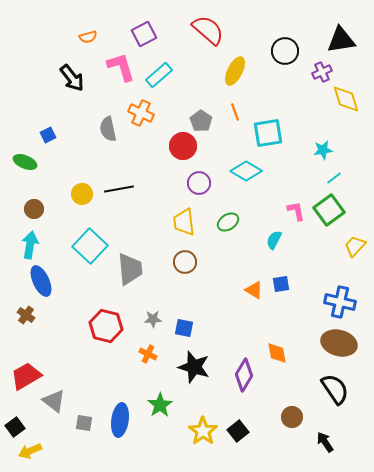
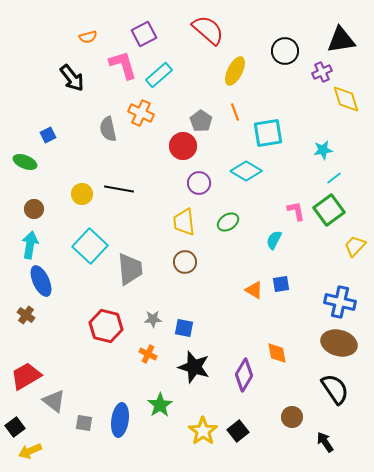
pink L-shape at (121, 67): moved 2 px right, 2 px up
black line at (119, 189): rotated 20 degrees clockwise
